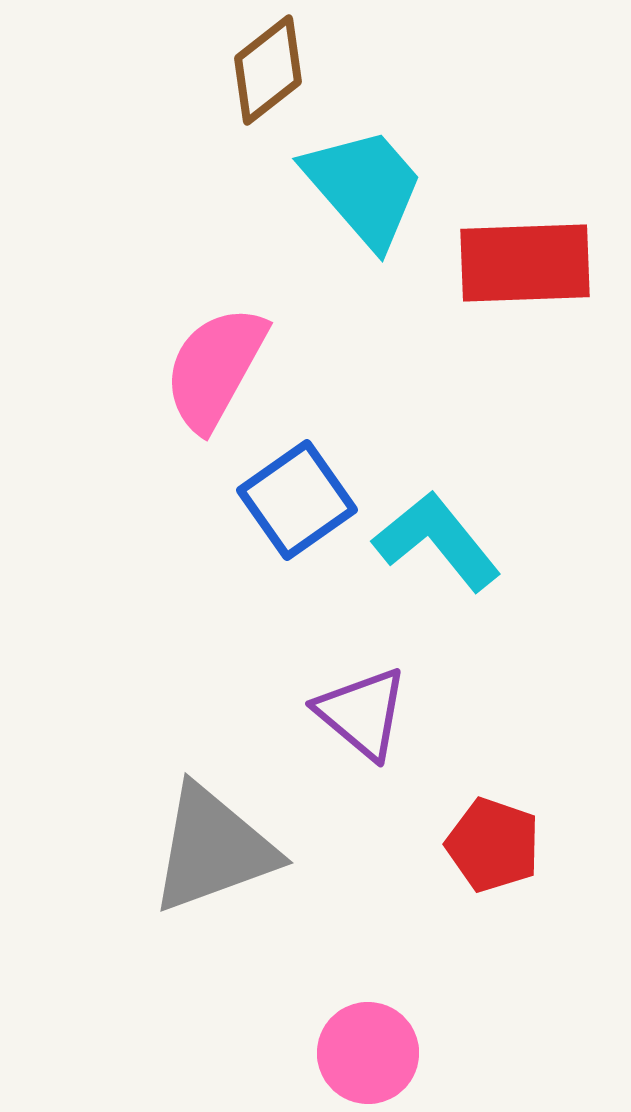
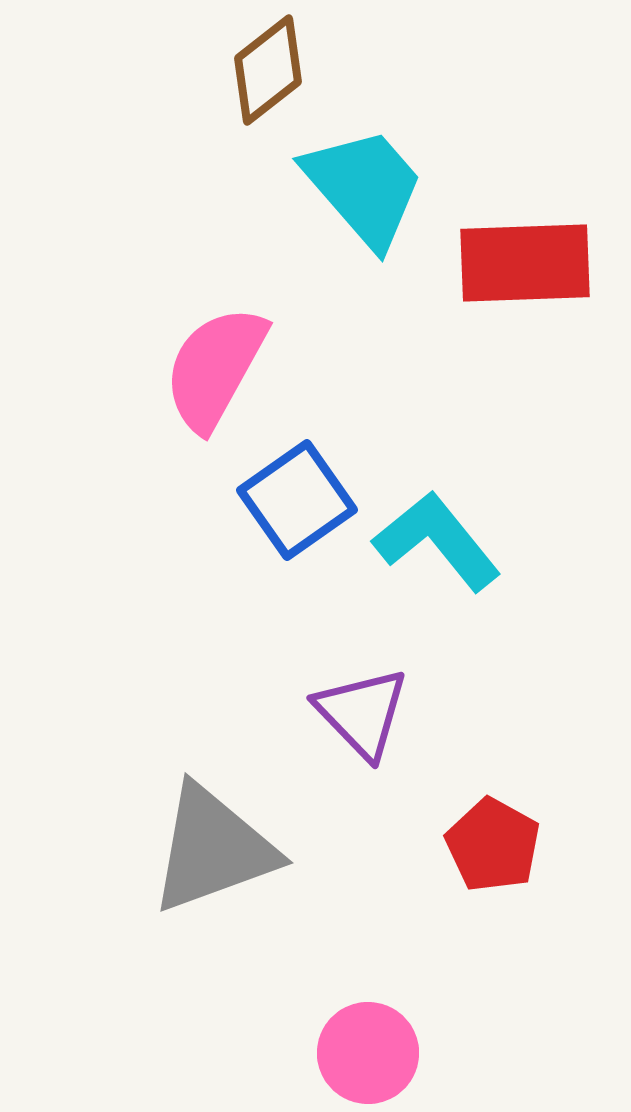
purple triangle: rotated 6 degrees clockwise
red pentagon: rotated 10 degrees clockwise
